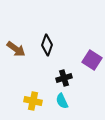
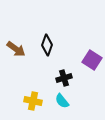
cyan semicircle: rotated 14 degrees counterclockwise
